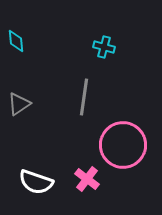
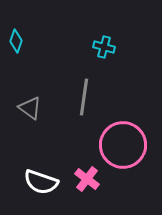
cyan diamond: rotated 25 degrees clockwise
gray triangle: moved 11 px right, 4 px down; rotated 50 degrees counterclockwise
white semicircle: moved 5 px right
